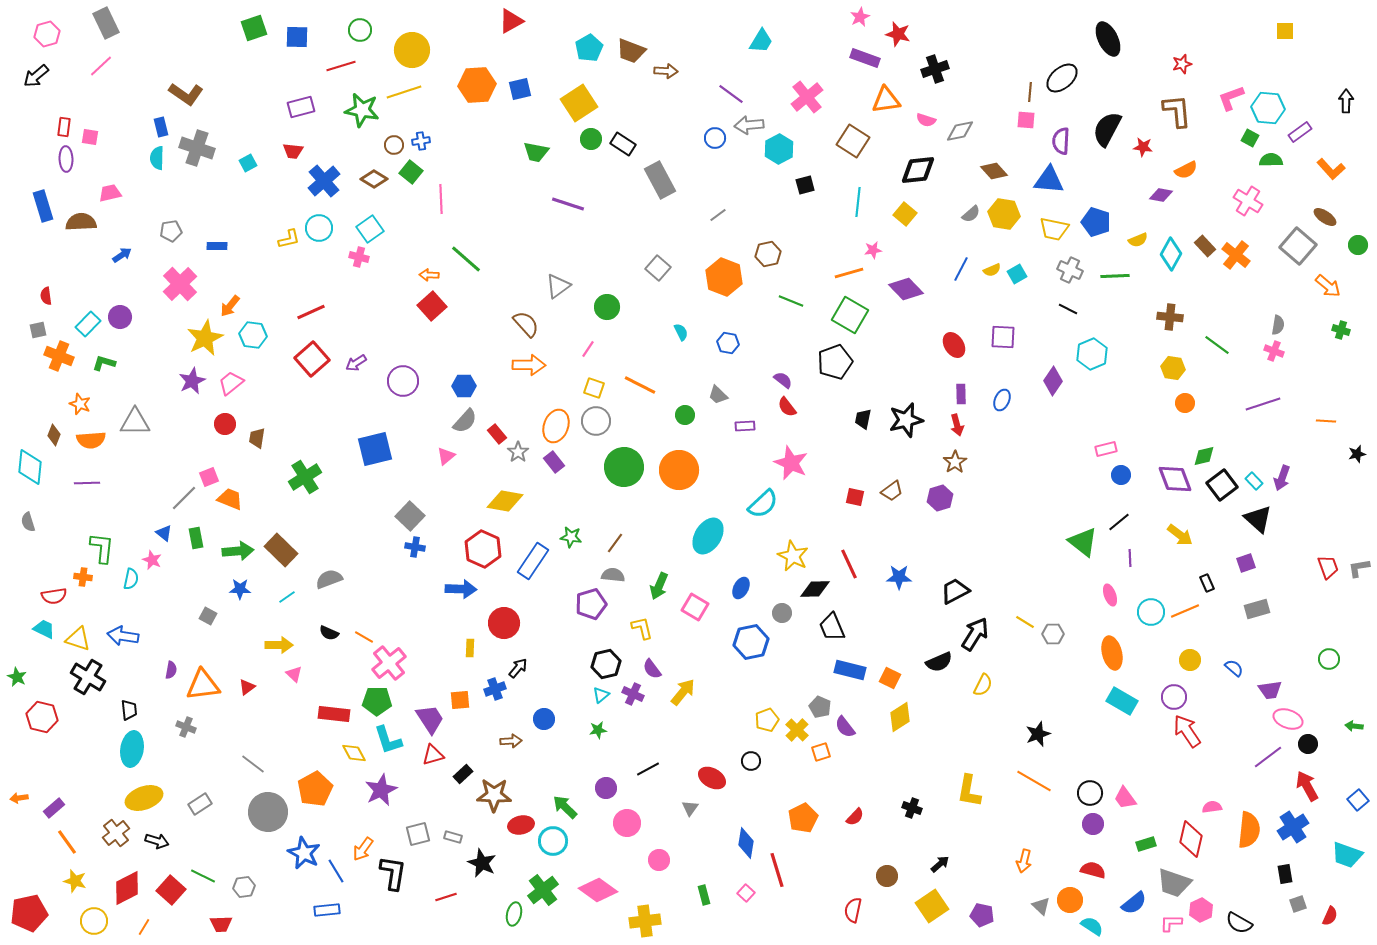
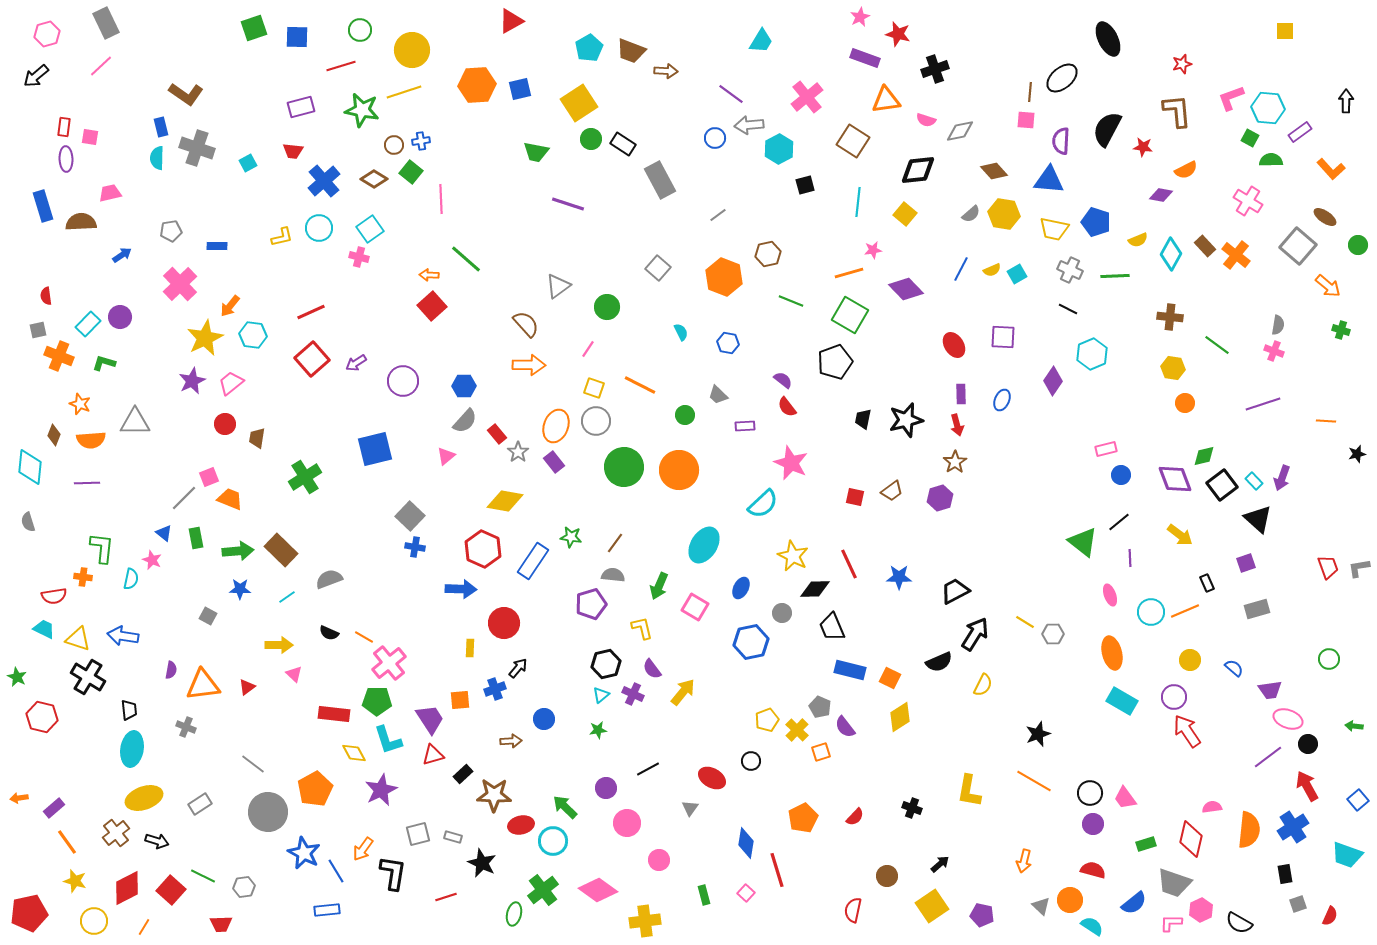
yellow L-shape at (289, 239): moved 7 px left, 2 px up
cyan ellipse at (708, 536): moved 4 px left, 9 px down
